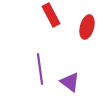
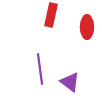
red rectangle: rotated 40 degrees clockwise
red ellipse: rotated 15 degrees counterclockwise
